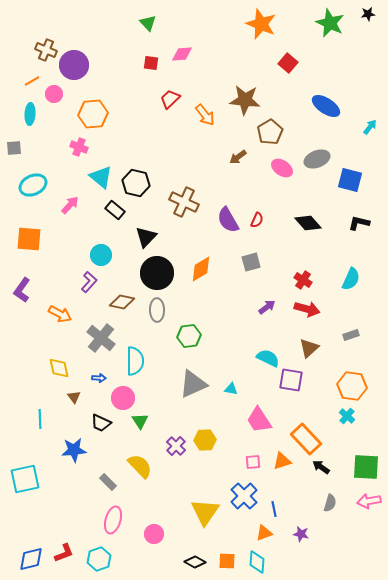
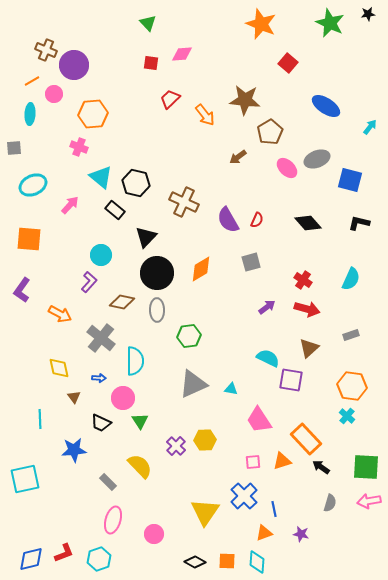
pink ellipse at (282, 168): moved 5 px right; rotated 10 degrees clockwise
